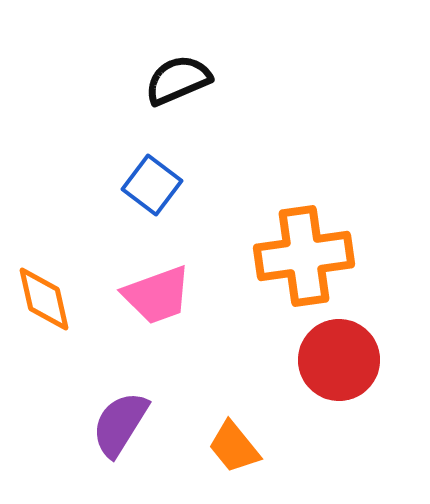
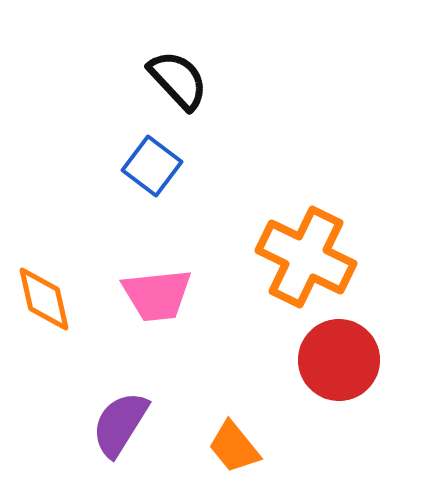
black semicircle: rotated 70 degrees clockwise
blue square: moved 19 px up
orange cross: moved 2 px right, 1 px down; rotated 34 degrees clockwise
pink trapezoid: rotated 14 degrees clockwise
